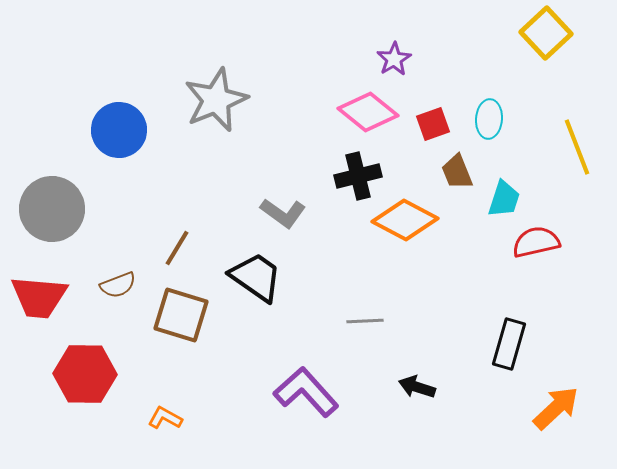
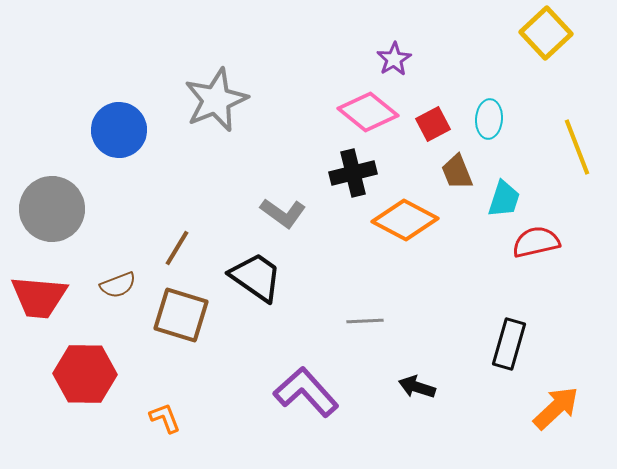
red square: rotated 8 degrees counterclockwise
black cross: moved 5 px left, 3 px up
orange L-shape: rotated 40 degrees clockwise
